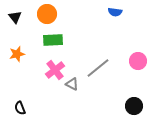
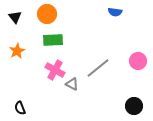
orange star: moved 3 px up; rotated 14 degrees counterclockwise
pink cross: rotated 24 degrees counterclockwise
